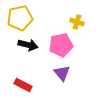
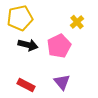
yellow cross: rotated 32 degrees clockwise
pink pentagon: moved 2 px left, 1 px down; rotated 15 degrees counterclockwise
purple triangle: moved 9 px down
red rectangle: moved 3 px right
